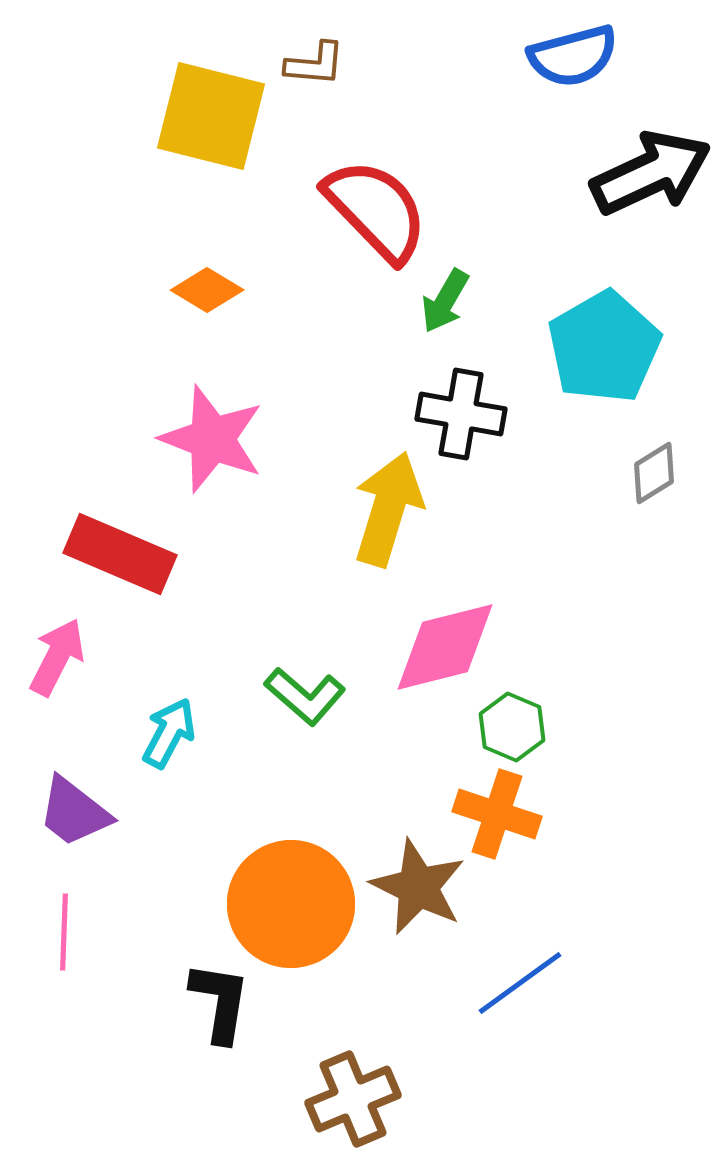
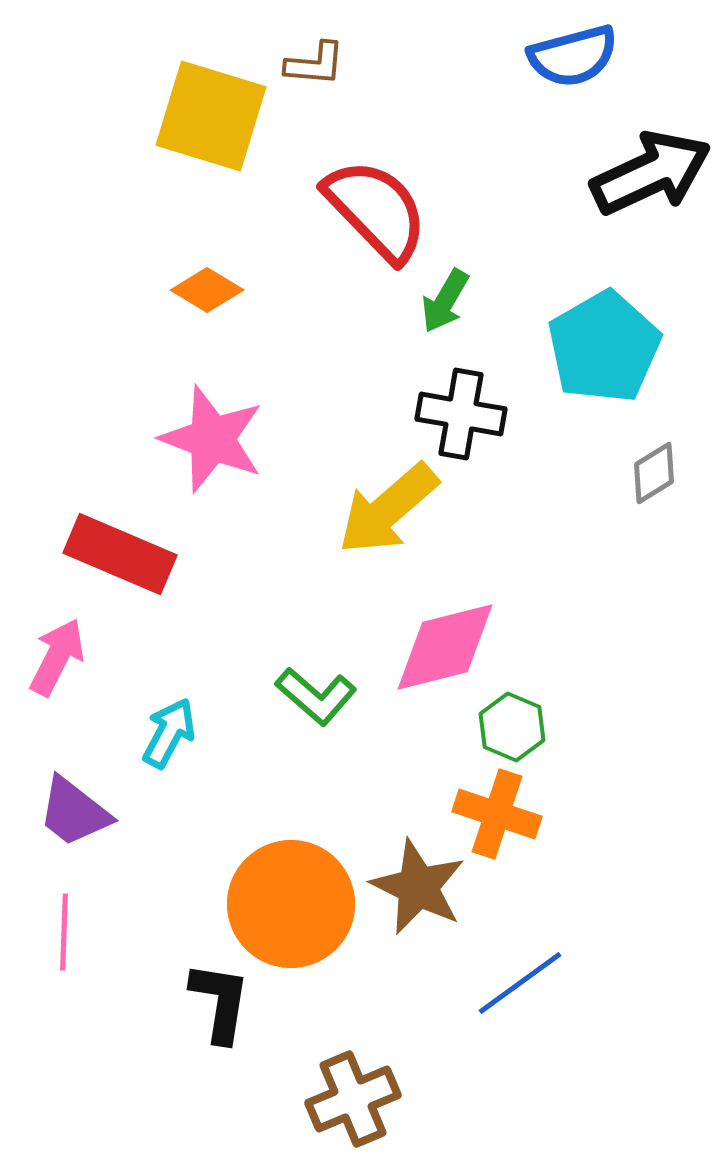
yellow square: rotated 3 degrees clockwise
yellow arrow: rotated 148 degrees counterclockwise
green L-shape: moved 11 px right
